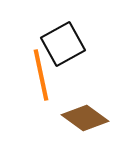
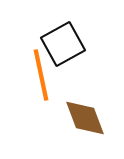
brown diamond: rotated 33 degrees clockwise
